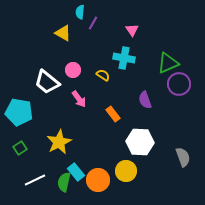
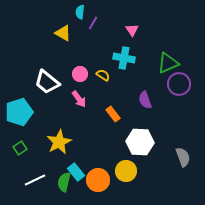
pink circle: moved 7 px right, 4 px down
cyan pentagon: rotated 28 degrees counterclockwise
